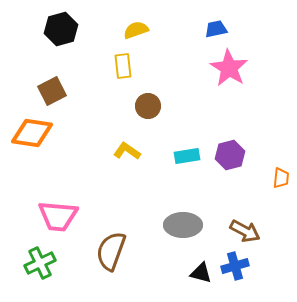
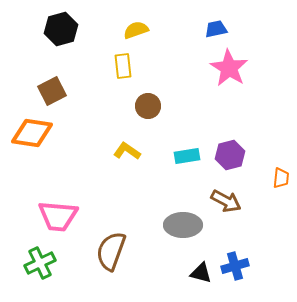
brown arrow: moved 19 px left, 30 px up
